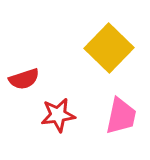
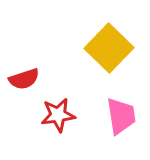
pink trapezoid: rotated 21 degrees counterclockwise
